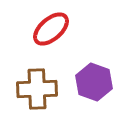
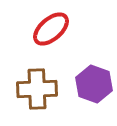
purple hexagon: moved 2 px down
